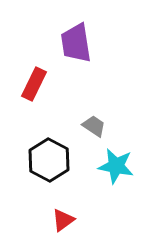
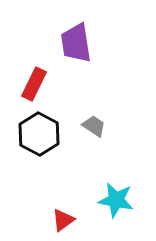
black hexagon: moved 10 px left, 26 px up
cyan star: moved 34 px down
